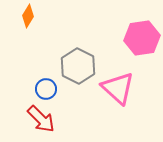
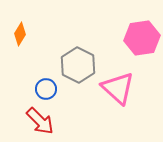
orange diamond: moved 8 px left, 18 px down
gray hexagon: moved 1 px up
red arrow: moved 1 px left, 2 px down
